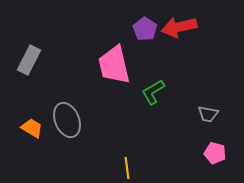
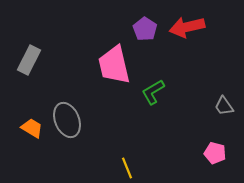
red arrow: moved 8 px right
gray trapezoid: moved 16 px right, 8 px up; rotated 45 degrees clockwise
yellow line: rotated 15 degrees counterclockwise
